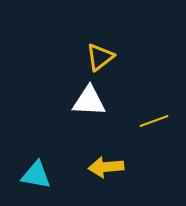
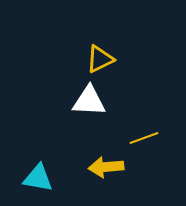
yellow triangle: moved 2 px down; rotated 12 degrees clockwise
yellow line: moved 10 px left, 17 px down
cyan triangle: moved 2 px right, 3 px down
